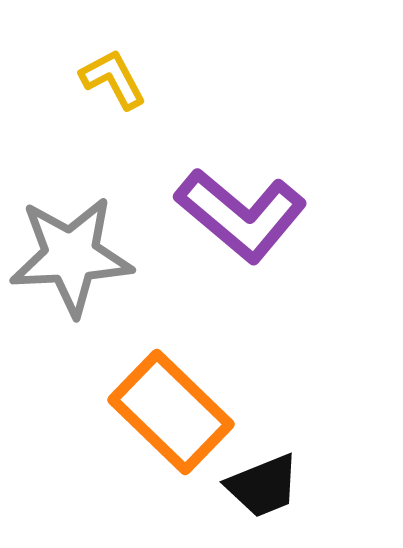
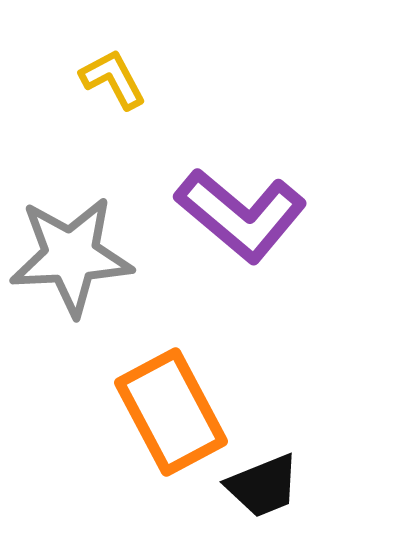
orange rectangle: rotated 18 degrees clockwise
